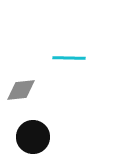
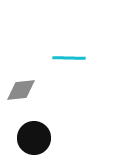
black circle: moved 1 px right, 1 px down
